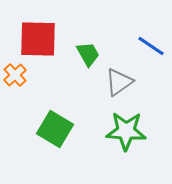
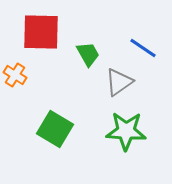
red square: moved 3 px right, 7 px up
blue line: moved 8 px left, 2 px down
orange cross: rotated 15 degrees counterclockwise
